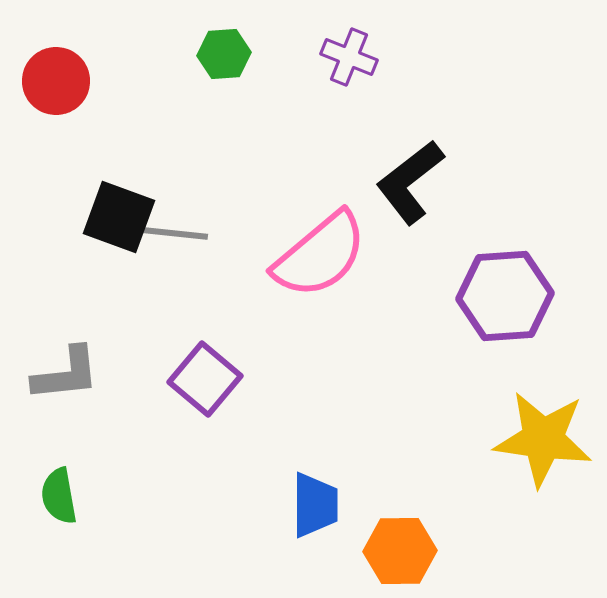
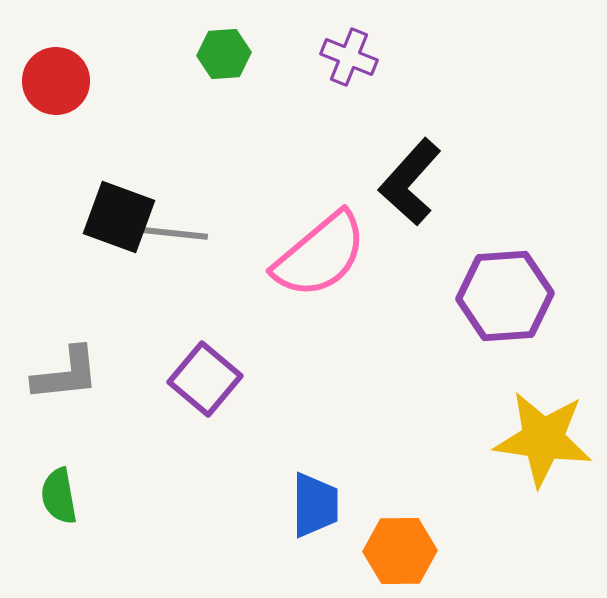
black L-shape: rotated 10 degrees counterclockwise
